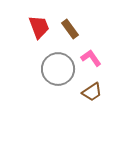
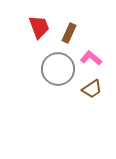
brown rectangle: moved 1 px left, 4 px down; rotated 60 degrees clockwise
pink L-shape: rotated 15 degrees counterclockwise
brown trapezoid: moved 3 px up
